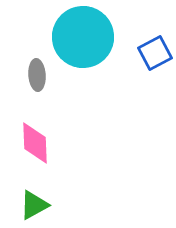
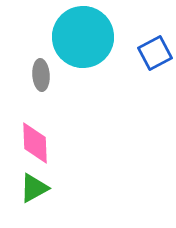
gray ellipse: moved 4 px right
green triangle: moved 17 px up
